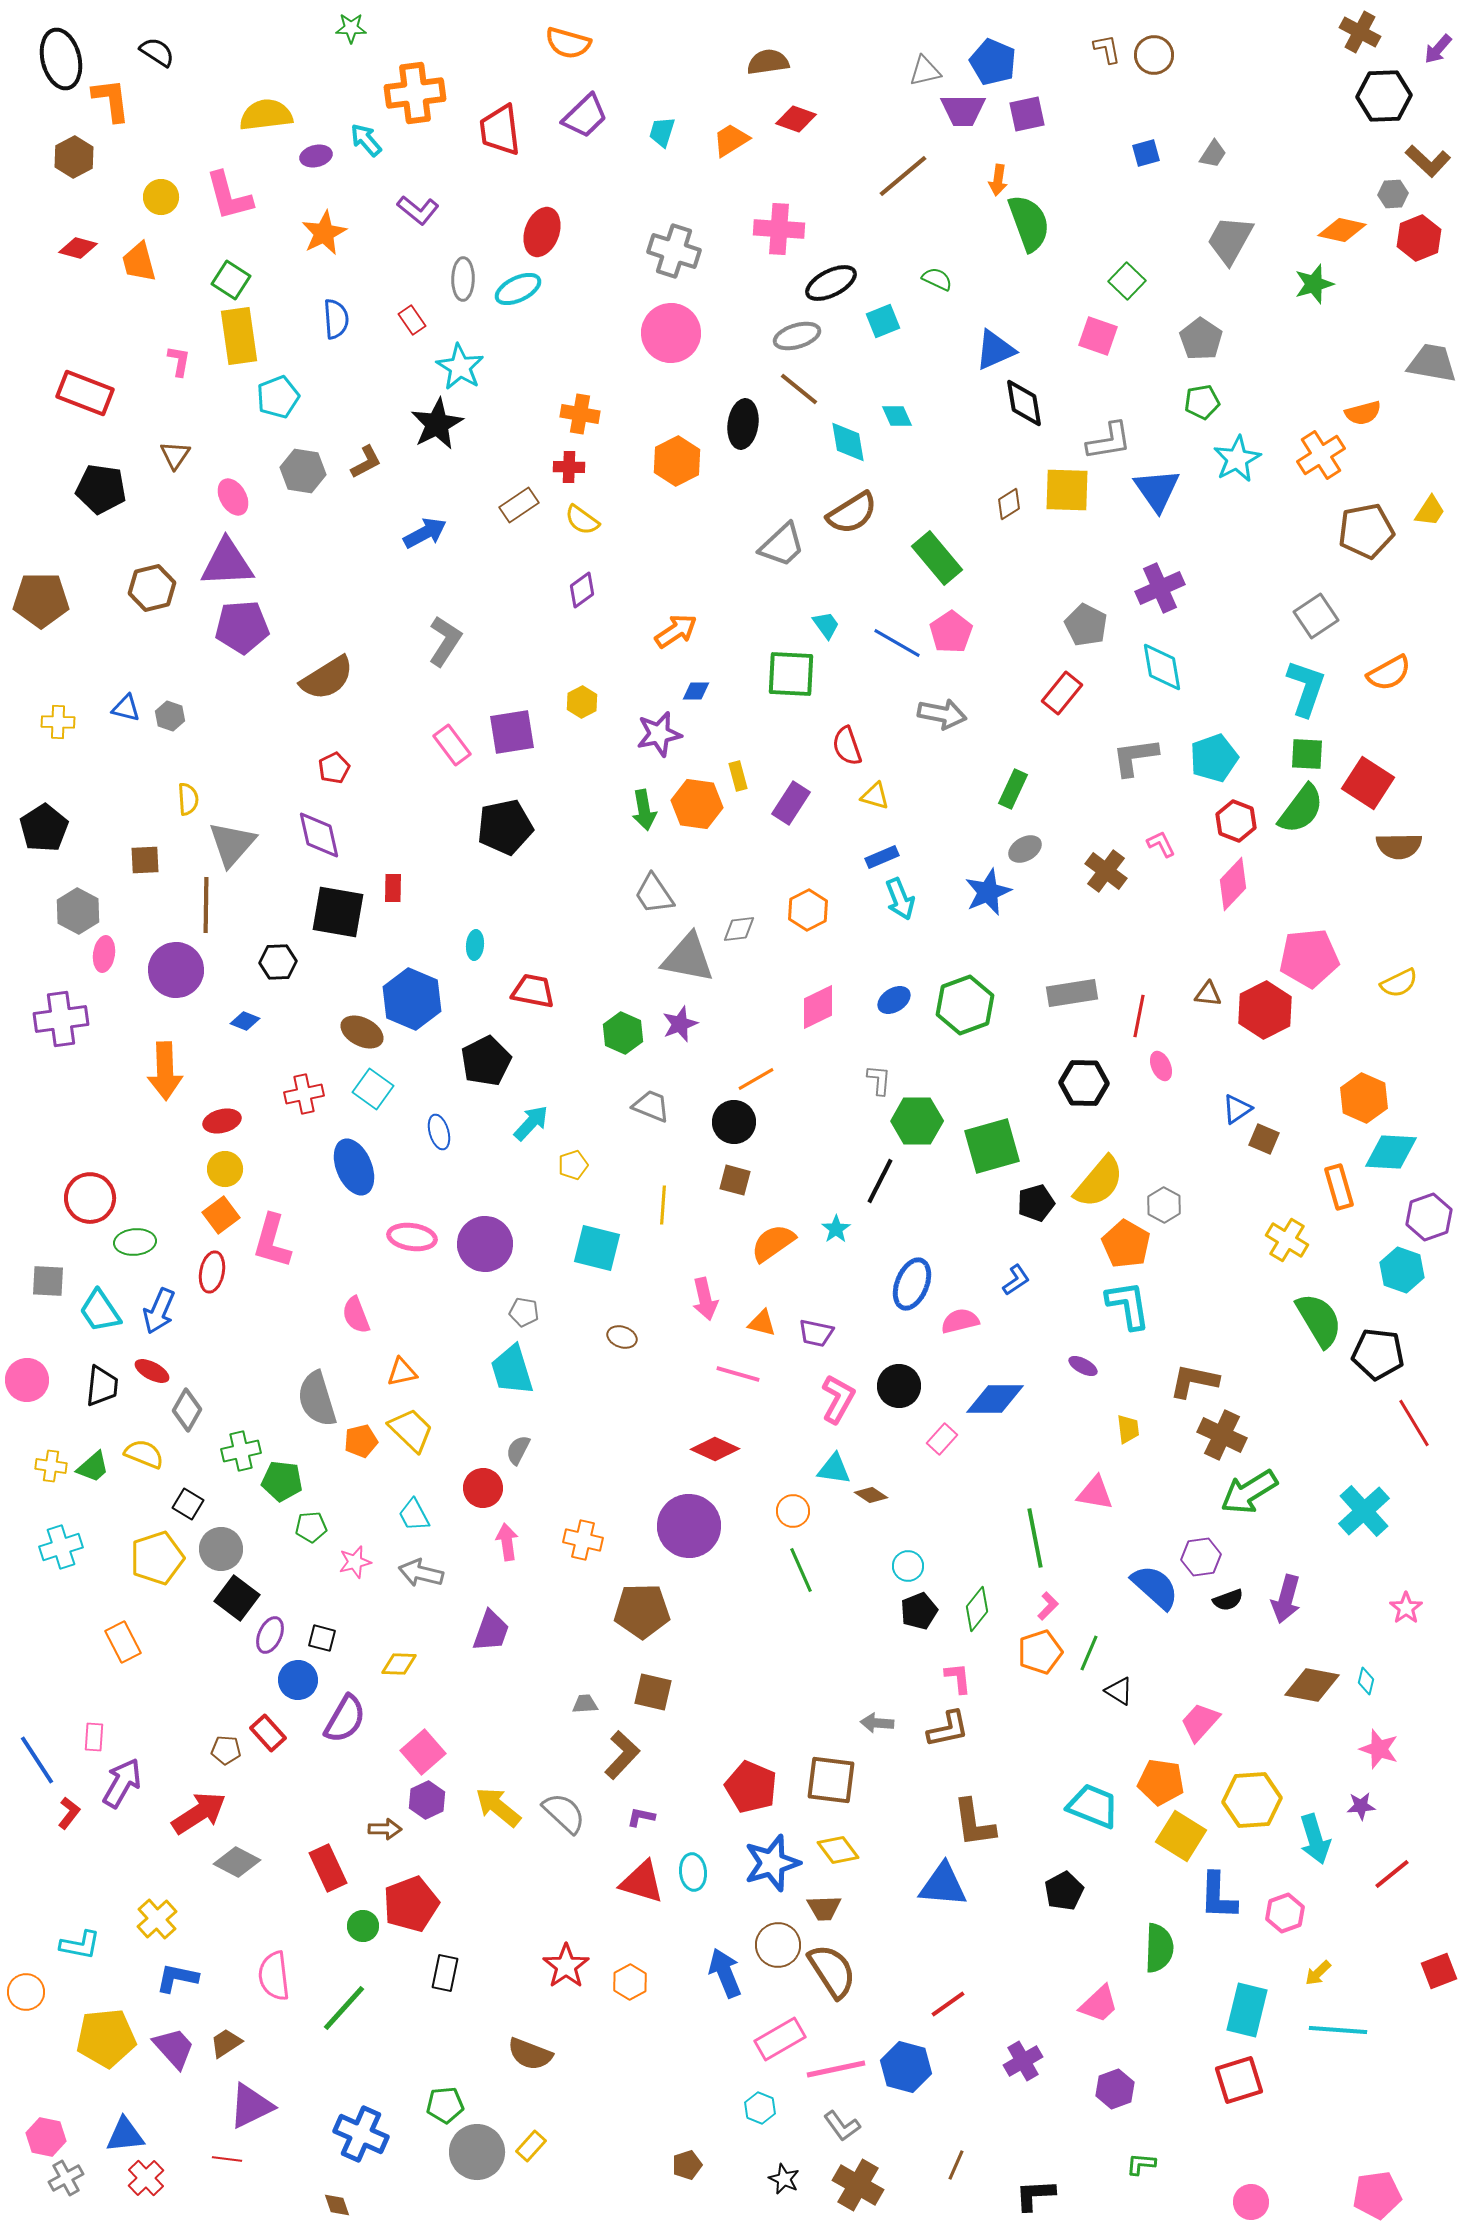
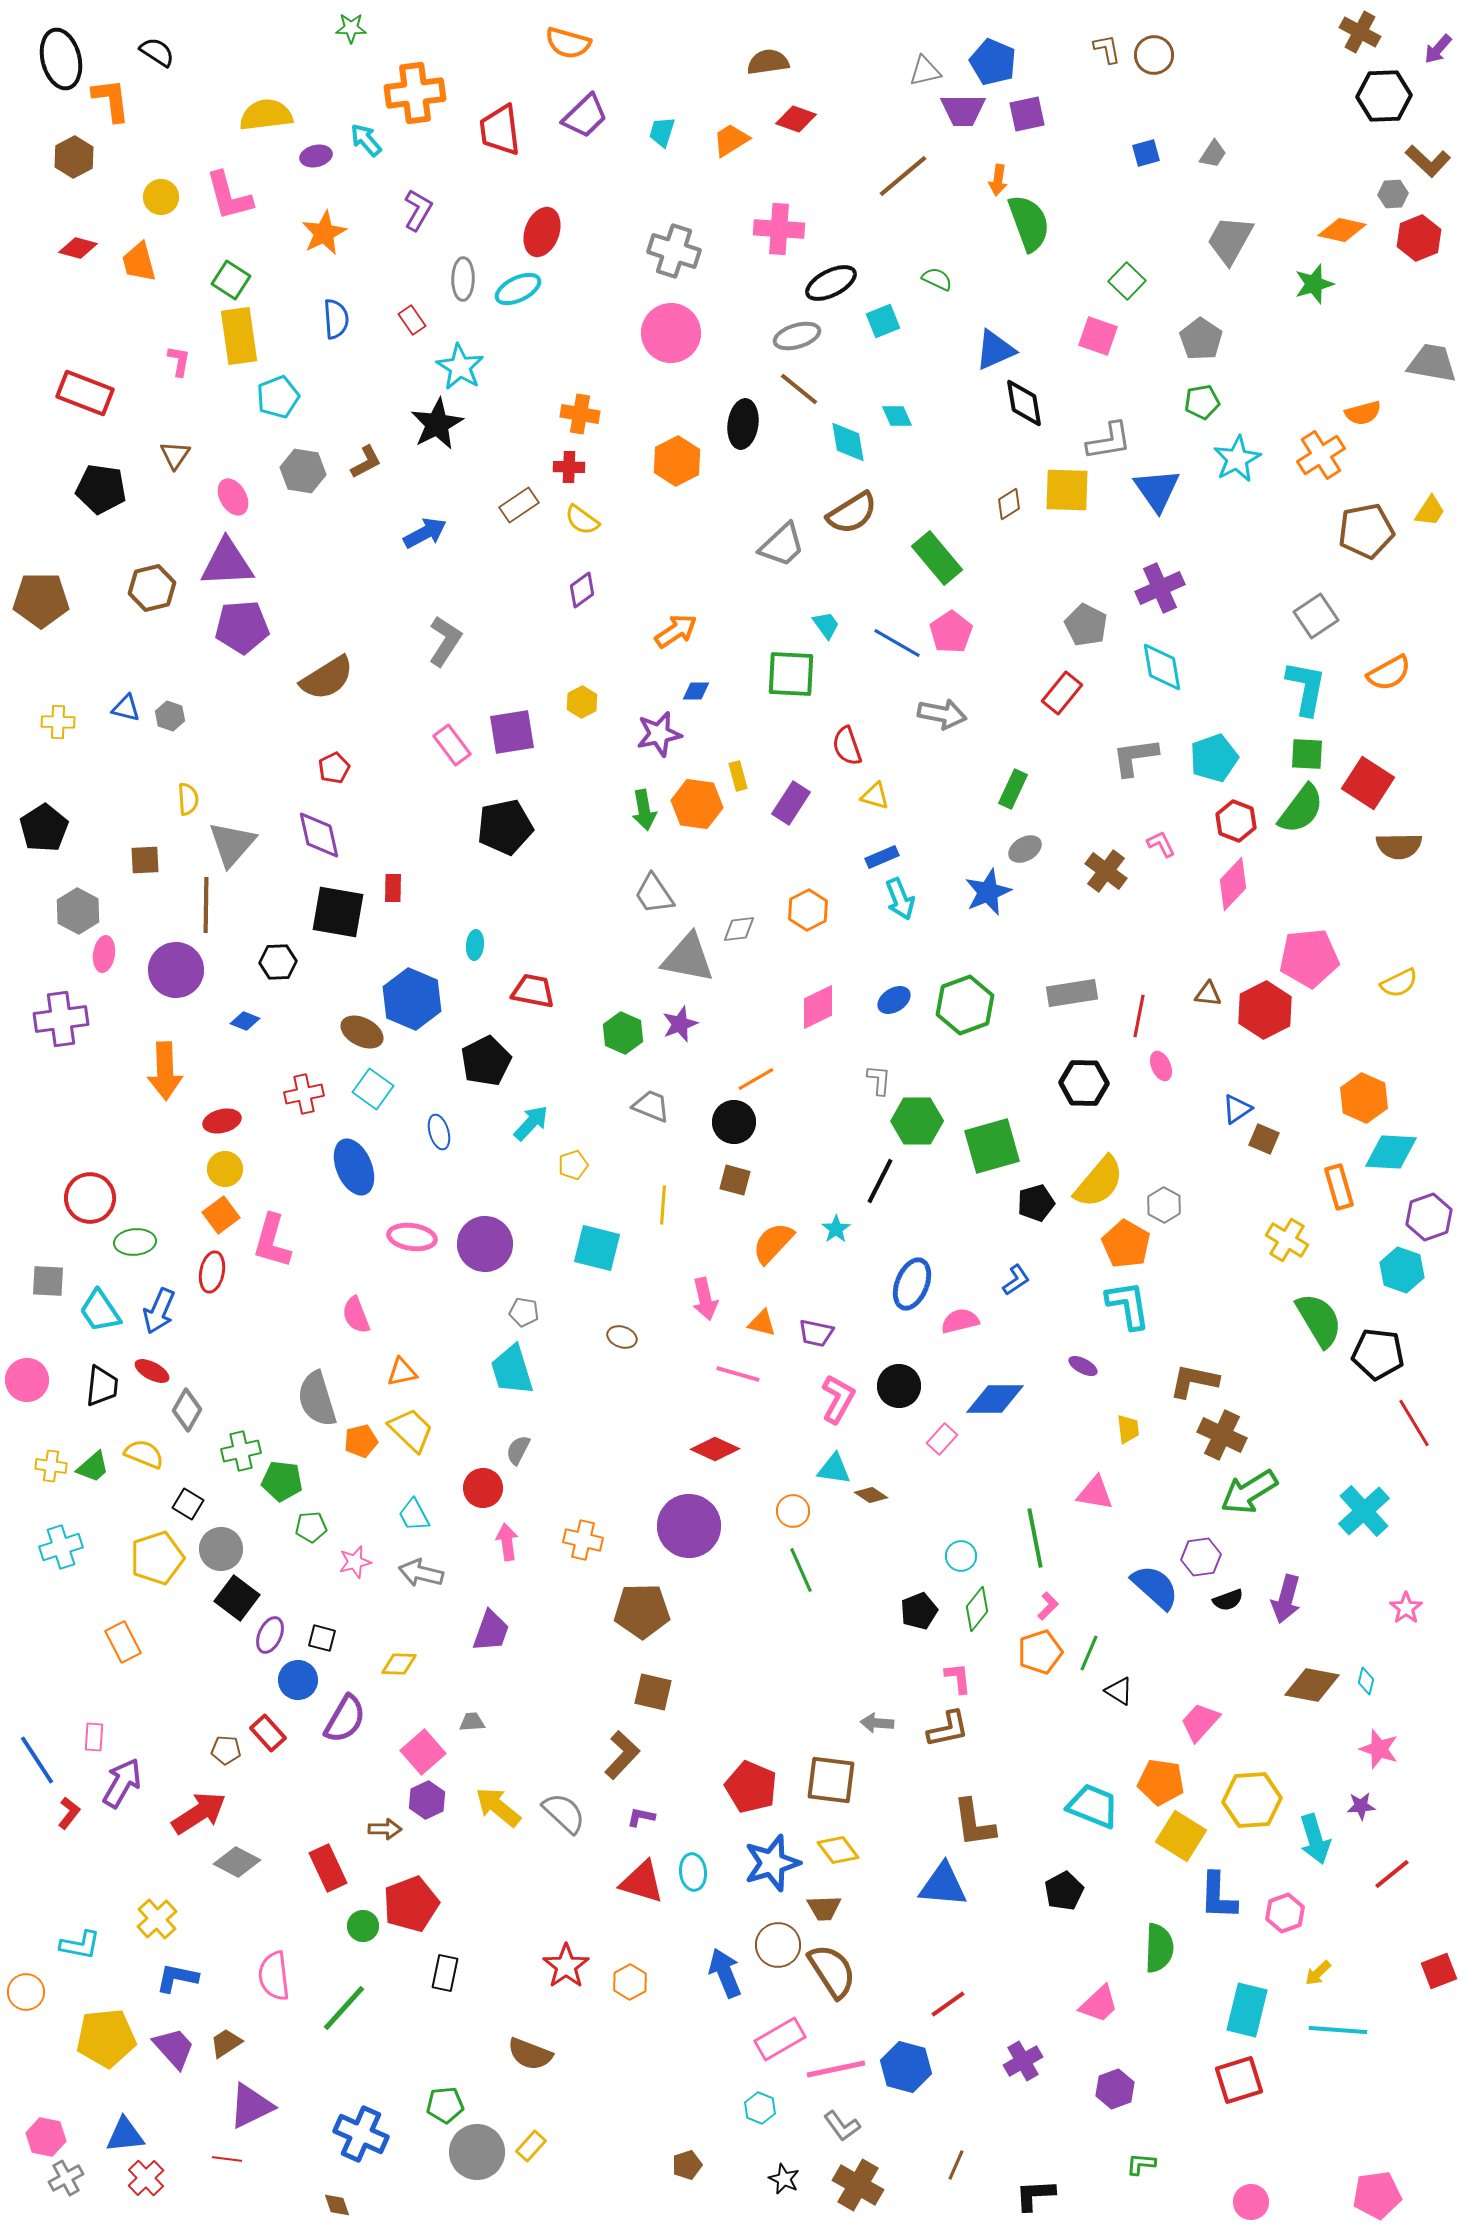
purple L-shape at (418, 210): rotated 99 degrees counterclockwise
cyan L-shape at (1306, 688): rotated 8 degrees counterclockwise
orange semicircle at (773, 1243): rotated 12 degrees counterclockwise
cyan circle at (908, 1566): moved 53 px right, 10 px up
gray trapezoid at (585, 1704): moved 113 px left, 18 px down
